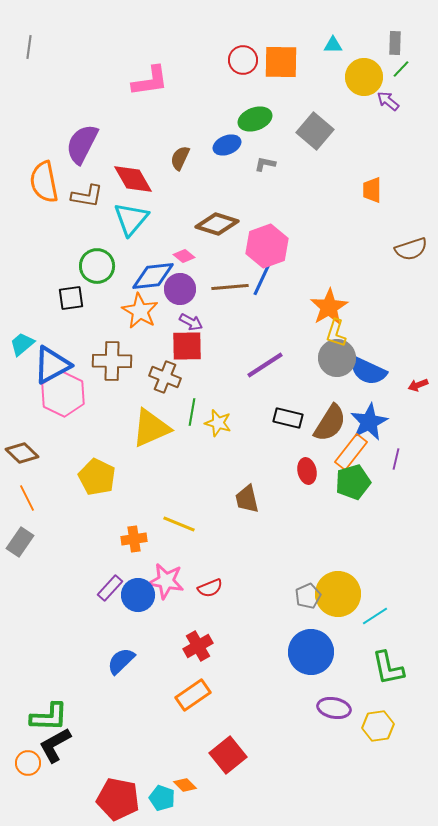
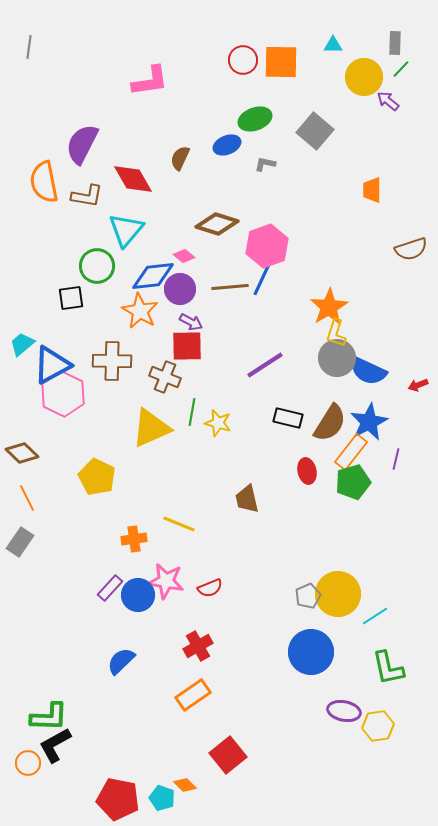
cyan triangle at (131, 219): moved 5 px left, 11 px down
purple ellipse at (334, 708): moved 10 px right, 3 px down
